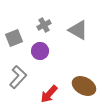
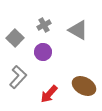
gray square: moved 1 px right; rotated 24 degrees counterclockwise
purple circle: moved 3 px right, 1 px down
